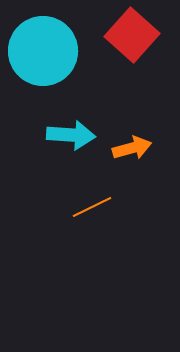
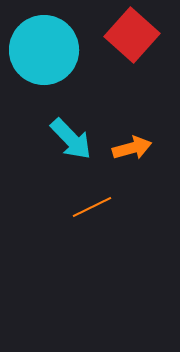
cyan circle: moved 1 px right, 1 px up
cyan arrow: moved 4 px down; rotated 42 degrees clockwise
